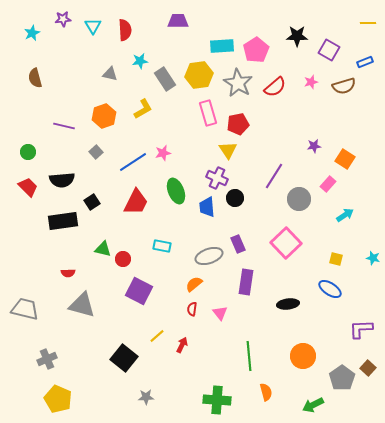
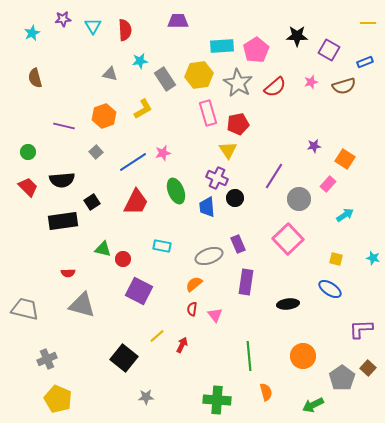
pink square at (286, 243): moved 2 px right, 4 px up
pink triangle at (220, 313): moved 5 px left, 2 px down
